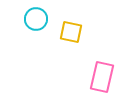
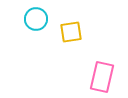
yellow square: rotated 20 degrees counterclockwise
